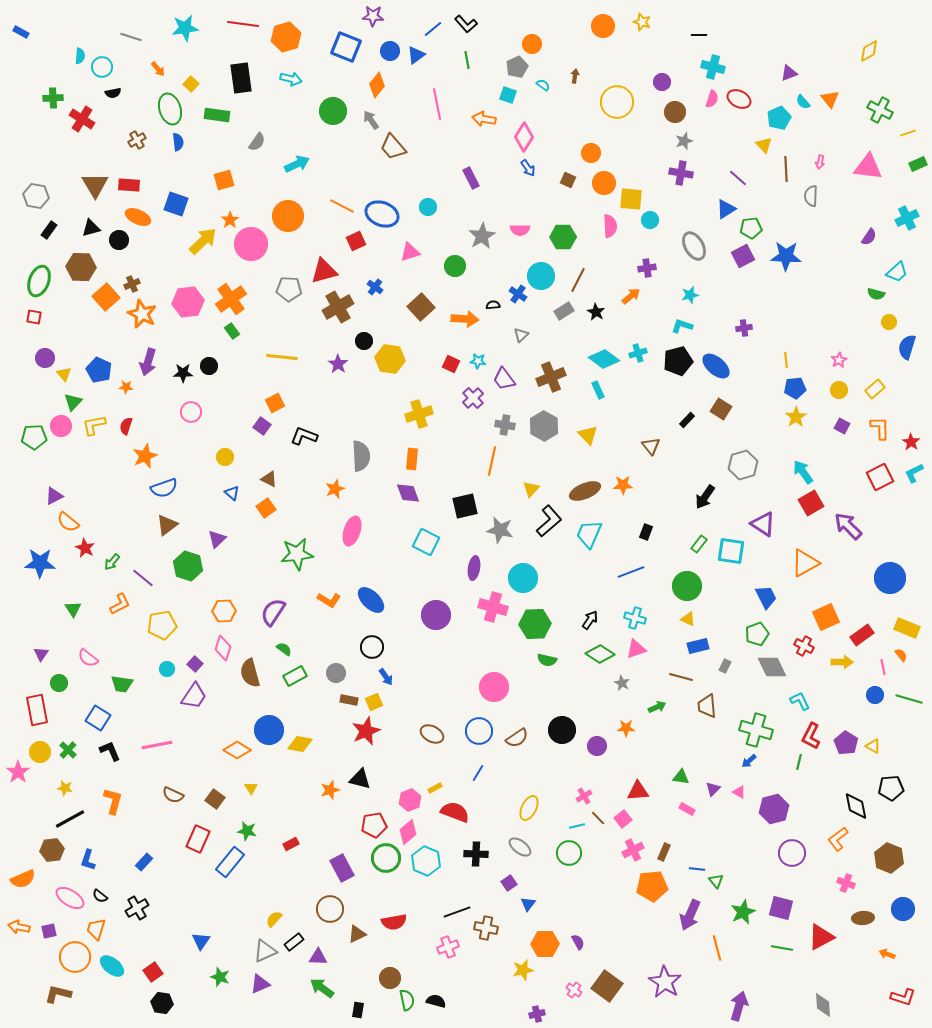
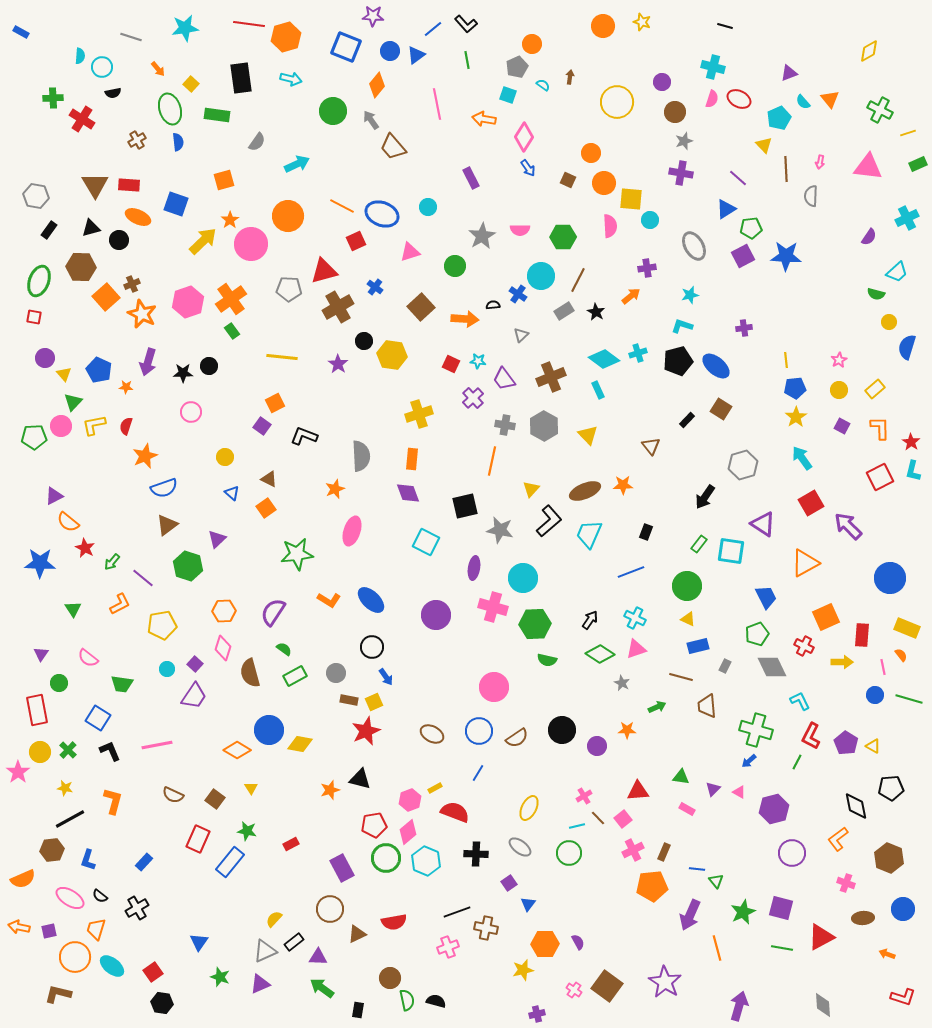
red line at (243, 24): moved 6 px right
black line at (699, 35): moved 26 px right, 9 px up; rotated 14 degrees clockwise
brown arrow at (575, 76): moved 5 px left, 1 px down
pink hexagon at (188, 302): rotated 12 degrees counterclockwise
yellow hexagon at (390, 359): moved 2 px right, 4 px up
cyan arrow at (803, 472): moved 1 px left, 14 px up
cyan L-shape at (914, 473): moved 1 px left, 2 px up; rotated 50 degrees counterclockwise
cyan cross at (635, 618): rotated 10 degrees clockwise
red rectangle at (862, 635): rotated 50 degrees counterclockwise
orange star at (626, 728): moved 1 px right, 2 px down
green line at (799, 762): moved 2 px left; rotated 14 degrees clockwise
blue triangle at (201, 941): moved 2 px left, 1 px down
